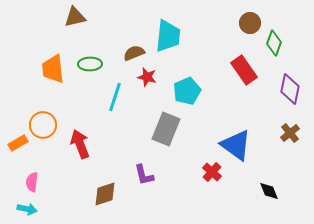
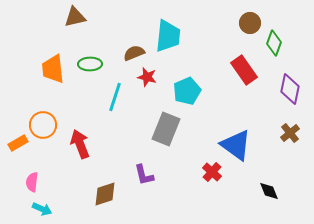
cyan arrow: moved 15 px right; rotated 12 degrees clockwise
